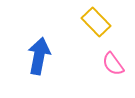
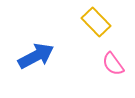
blue arrow: moved 3 px left; rotated 51 degrees clockwise
